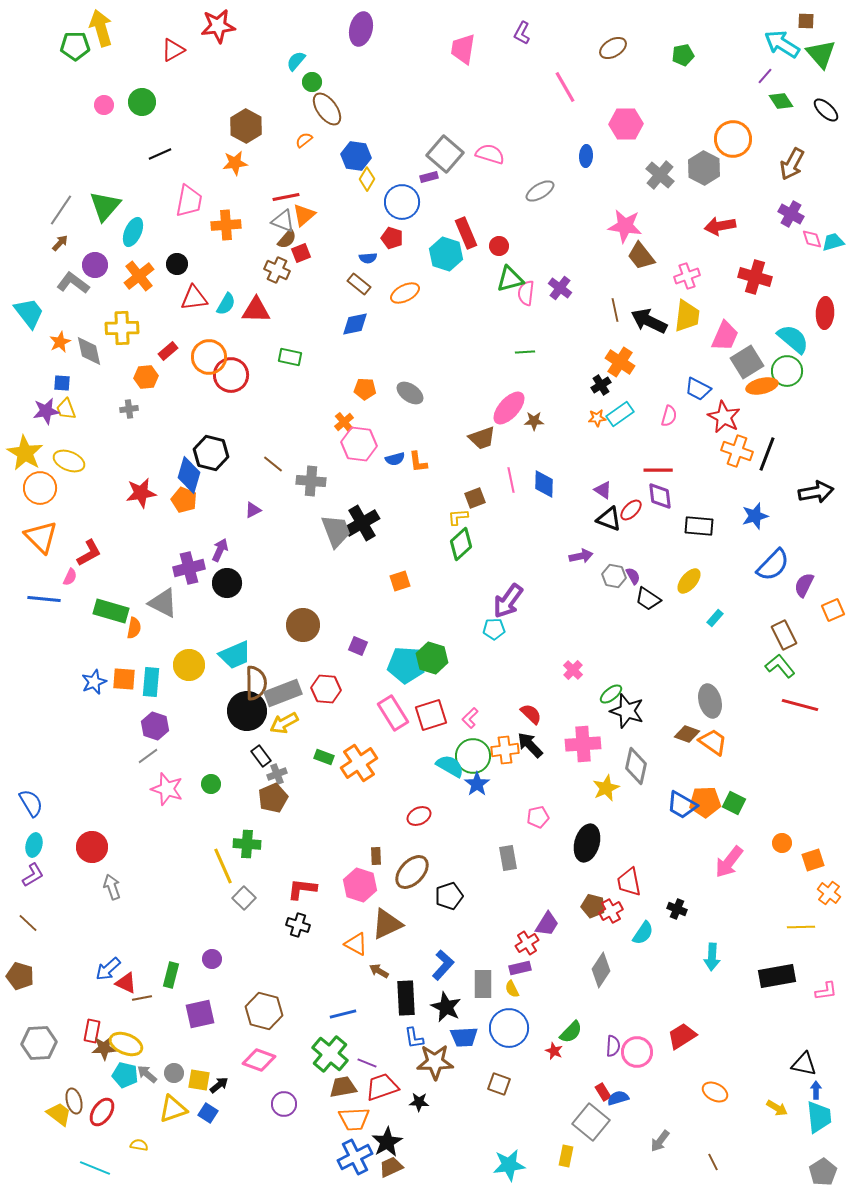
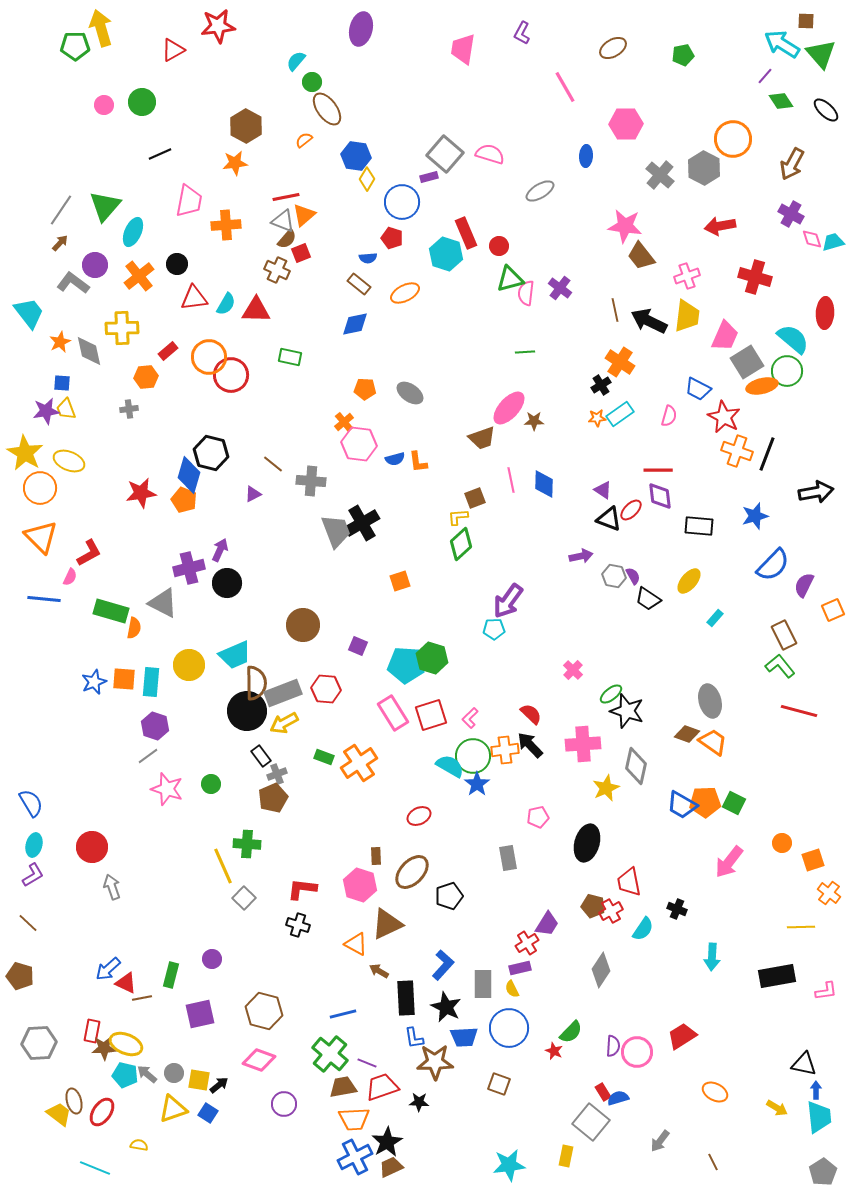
purple triangle at (253, 510): moved 16 px up
red line at (800, 705): moved 1 px left, 6 px down
cyan semicircle at (643, 933): moved 4 px up
